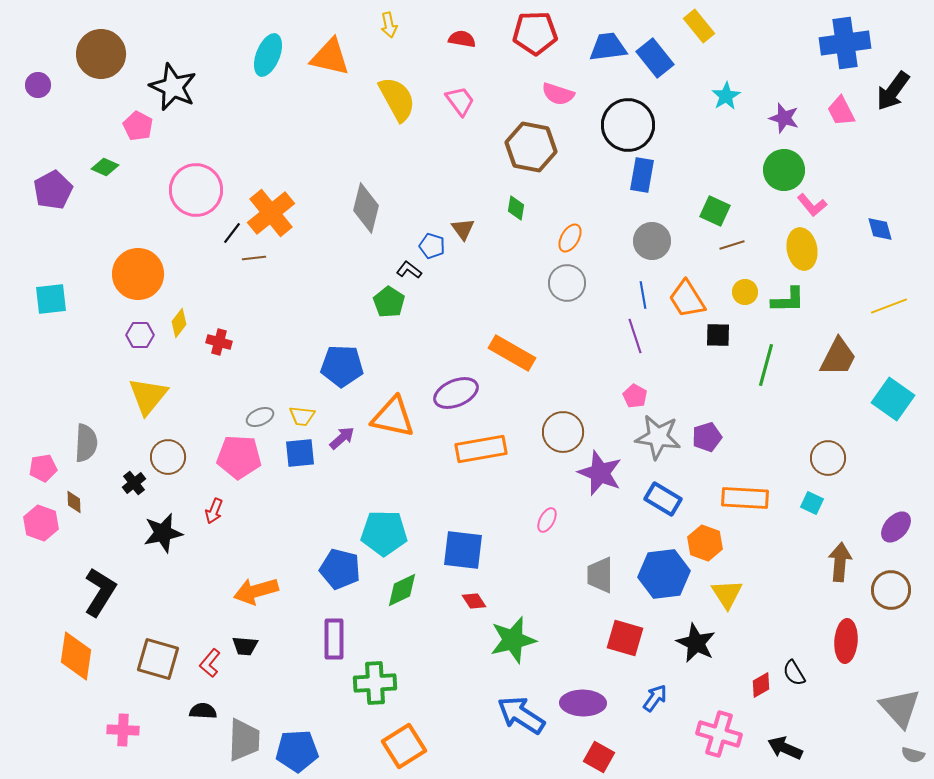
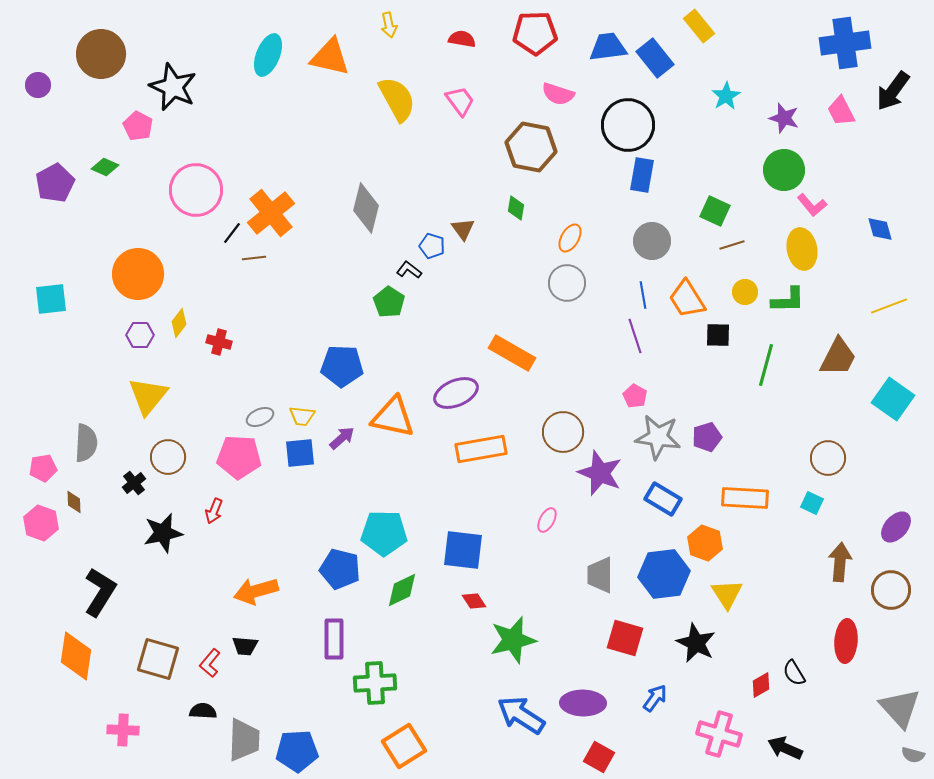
purple pentagon at (53, 190): moved 2 px right, 7 px up
